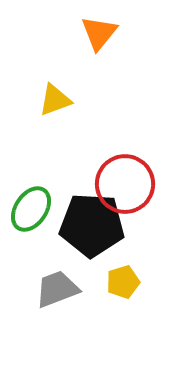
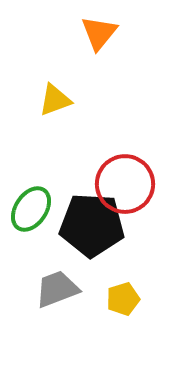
yellow pentagon: moved 17 px down
